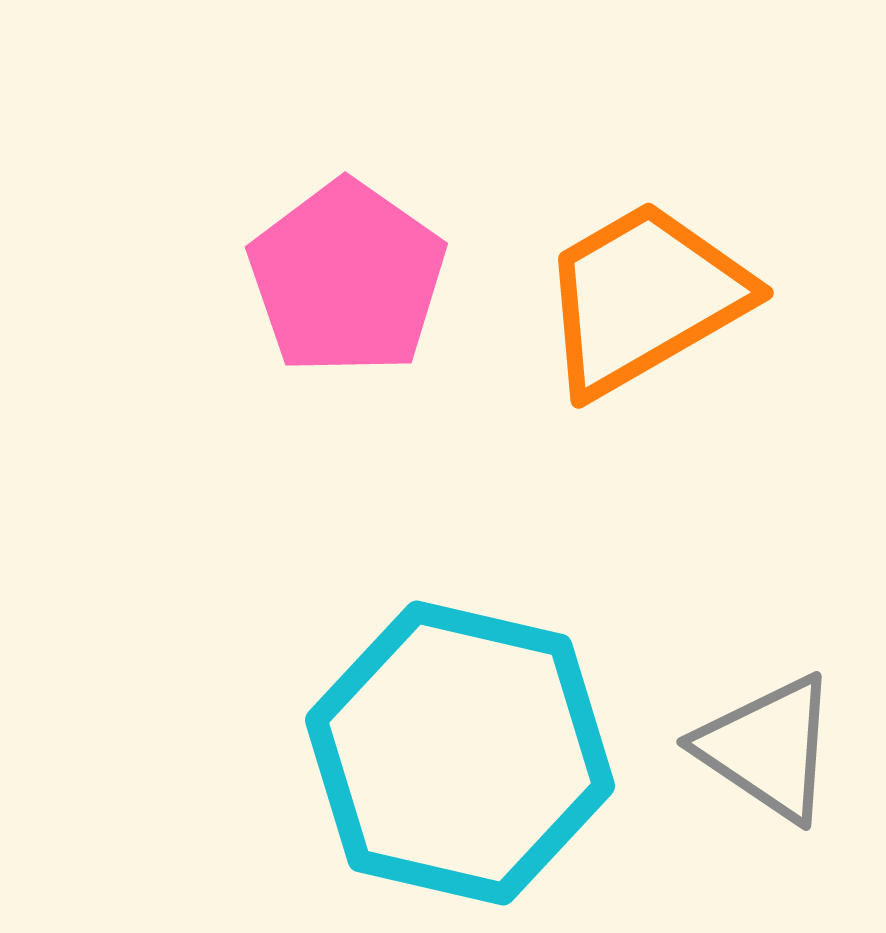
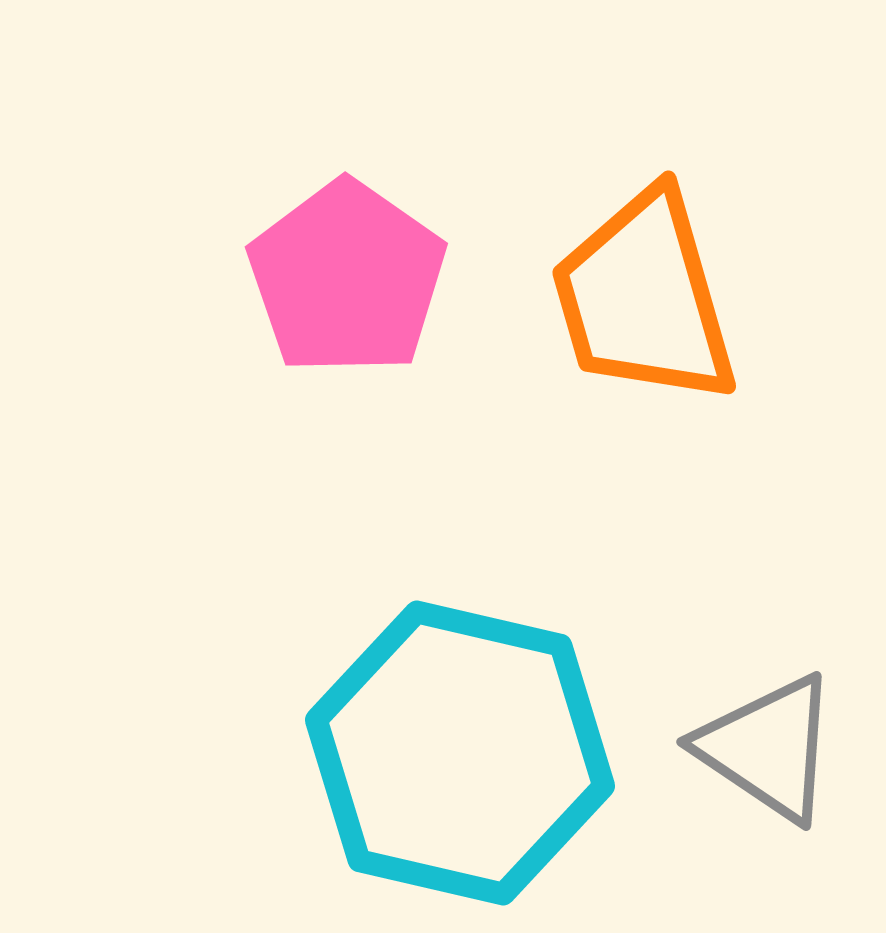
orange trapezoid: rotated 76 degrees counterclockwise
